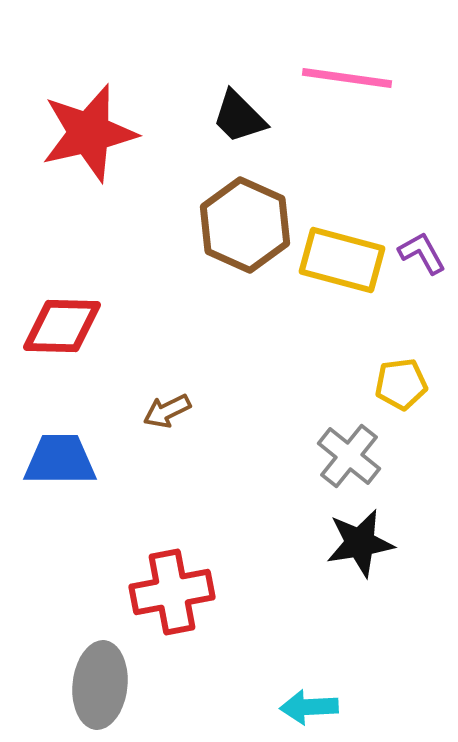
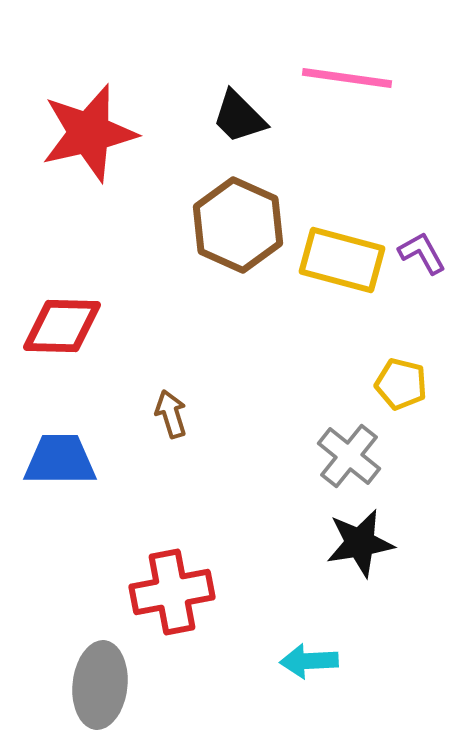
brown hexagon: moved 7 px left
yellow pentagon: rotated 21 degrees clockwise
brown arrow: moved 4 px right, 3 px down; rotated 99 degrees clockwise
cyan arrow: moved 46 px up
